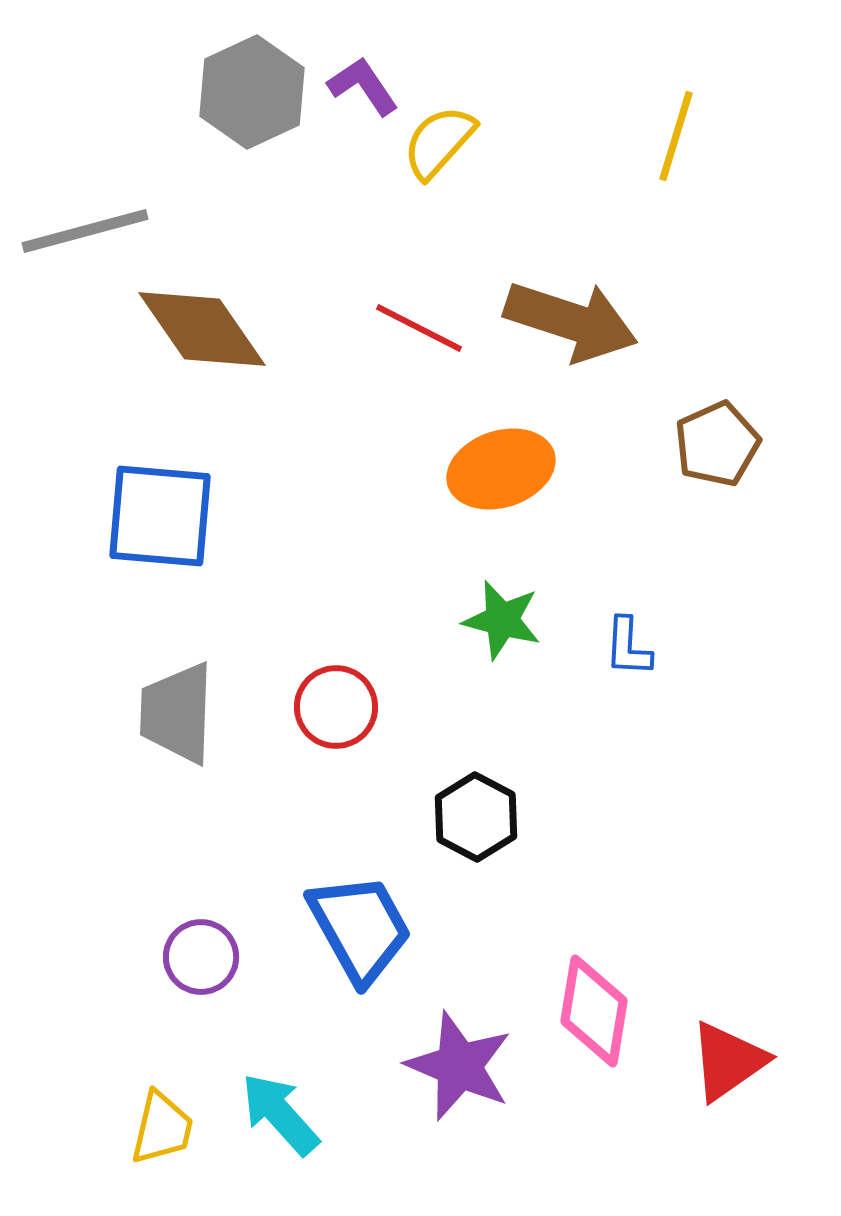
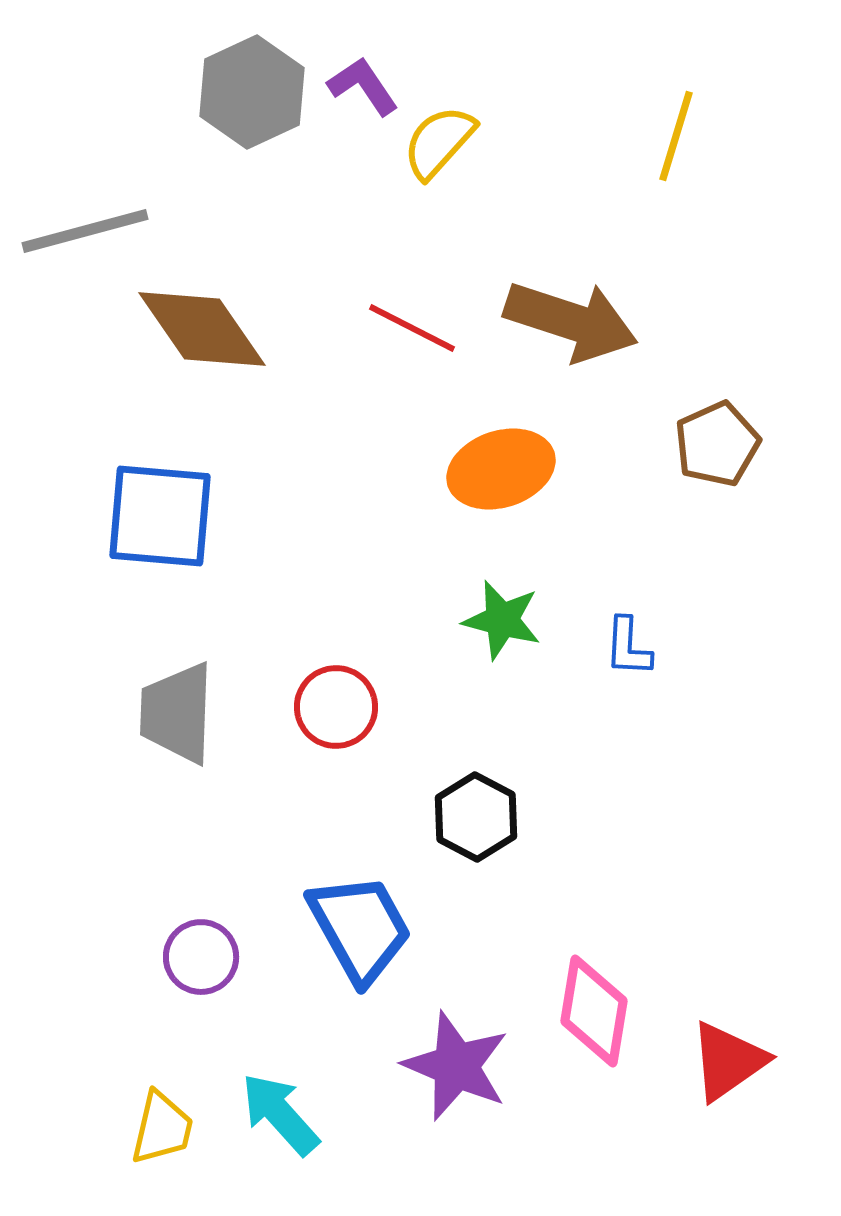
red line: moved 7 px left
purple star: moved 3 px left
